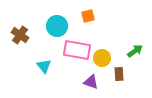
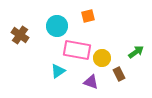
green arrow: moved 1 px right, 1 px down
cyan triangle: moved 14 px right, 5 px down; rotated 35 degrees clockwise
brown rectangle: rotated 24 degrees counterclockwise
